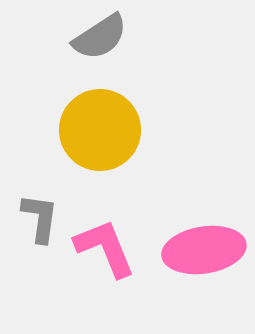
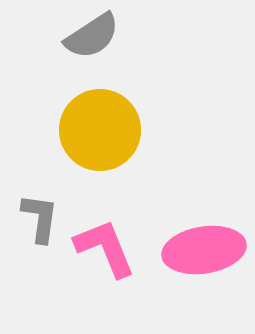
gray semicircle: moved 8 px left, 1 px up
